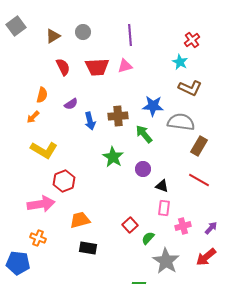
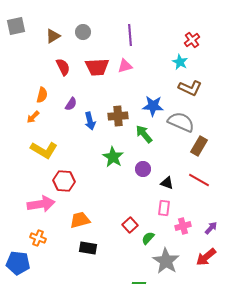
gray square: rotated 24 degrees clockwise
purple semicircle: rotated 24 degrees counterclockwise
gray semicircle: rotated 16 degrees clockwise
red hexagon: rotated 25 degrees clockwise
black triangle: moved 5 px right, 3 px up
